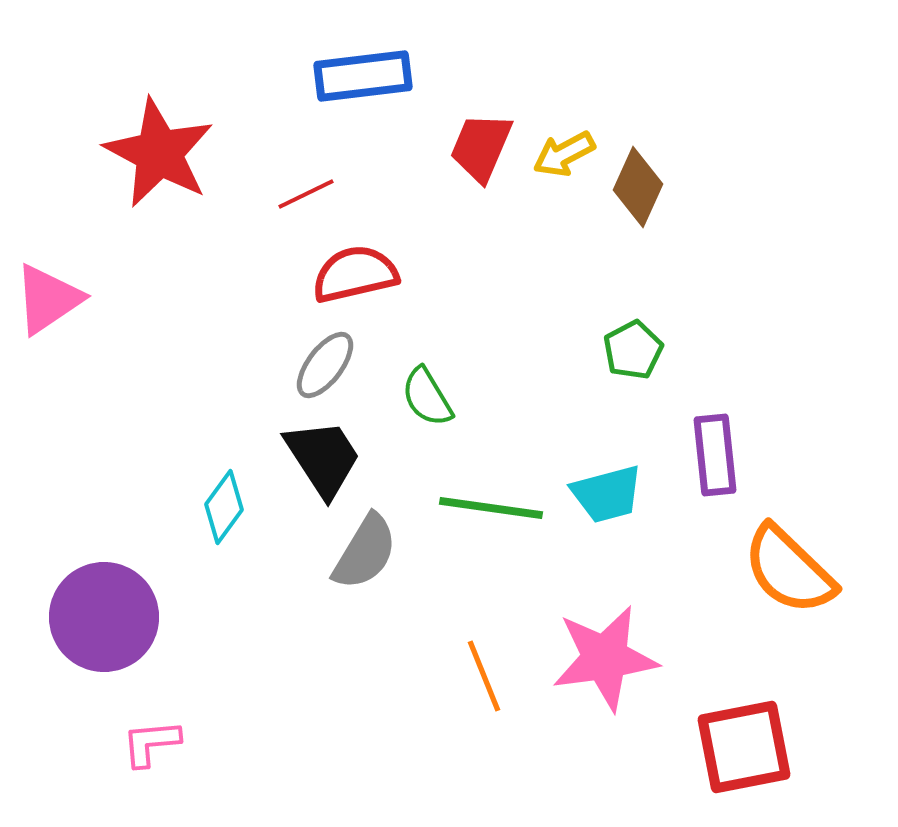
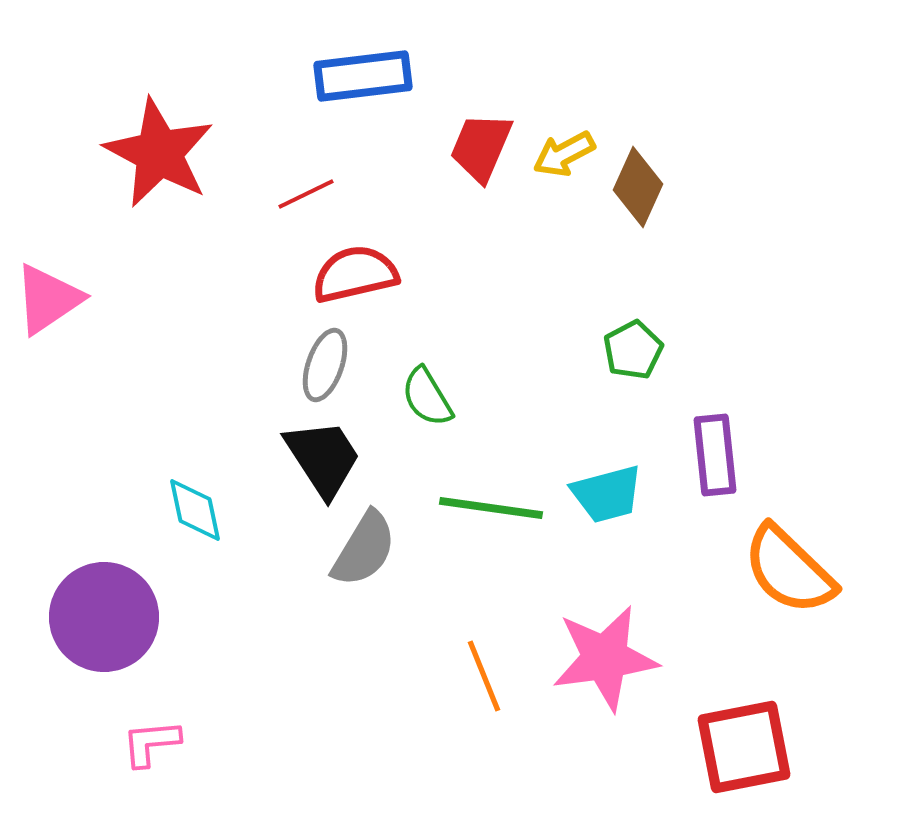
gray ellipse: rotated 18 degrees counterclockwise
cyan diamond: moved 29 px left, 3 px down; rotated 48 degrees counterclockwise
gray semicircle: moved 1 px left, 3 px up
